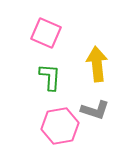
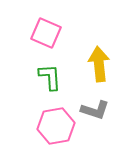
yellow arrow: moved 2 px right
green L-shape: rotated 8 degrees counterclockwise
pink hexagon: moved 4 px left
